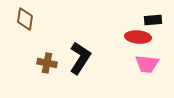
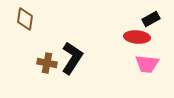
black rectangle: moved 2 px left, 1 px up; rotated 24 degrees counterclockwise
red ellipse: moved 1 px left
black L-shape: moved 8 px left
